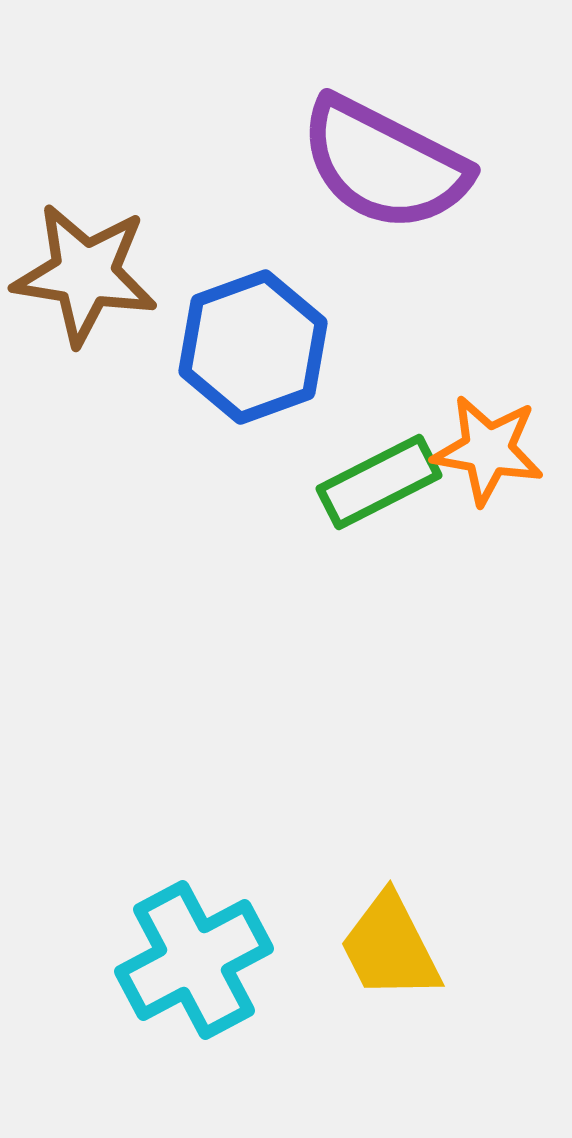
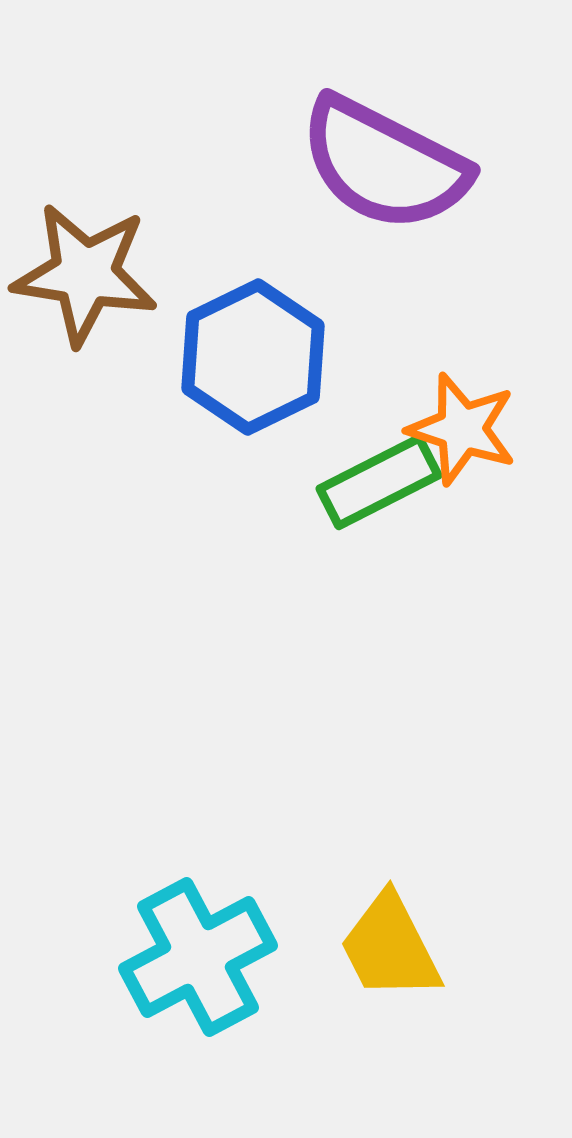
blue hexagon: moved 10 px down; rotated 6 degrees counterclockwise
orange star: moved 26 px left, 21 px up; rotated 8 degrees clockwise
cyan cross: moved 4 px right, 3 px up
